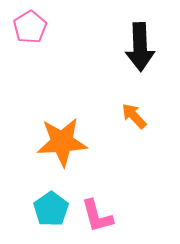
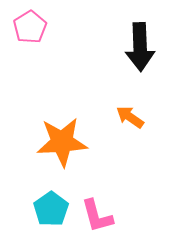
orange arrow: moved 4 px left, 1 px down; rotated 12 degrees counterclockwise
